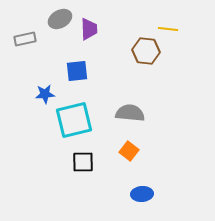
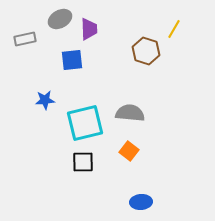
yellow line: moved 6 px right; rotated 66 degrees counterclockwise
brown hexagon: rotated 12 degrees clockwise
blue square: moved 5 px left, 11 px up
blue star: moved 6 px down
cyan square: moved 11 px right, 3 px down
blue ellipse: moved 1 px left, 8 px down
